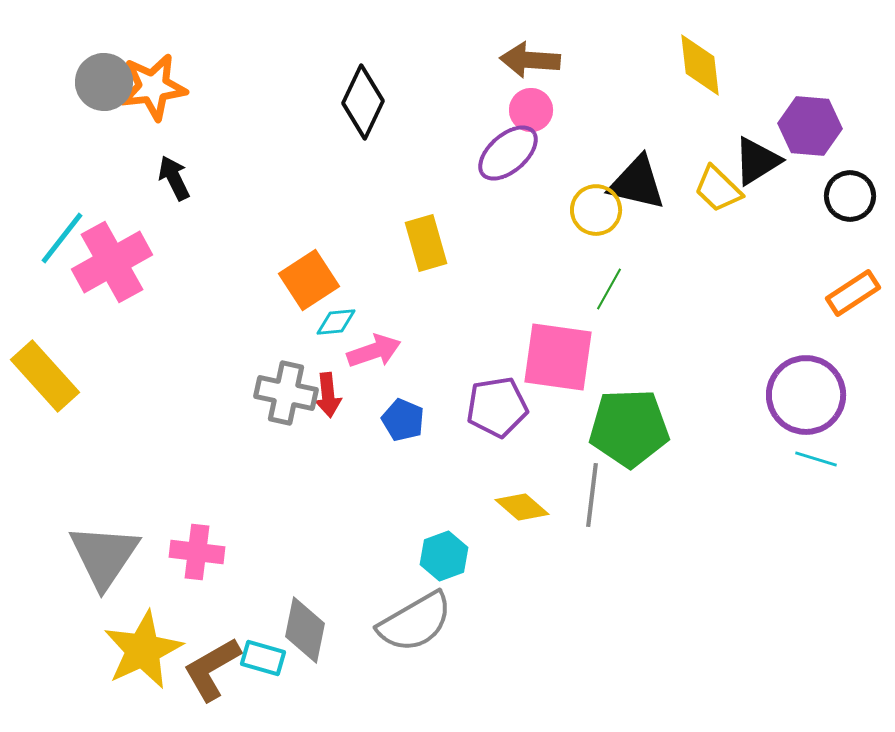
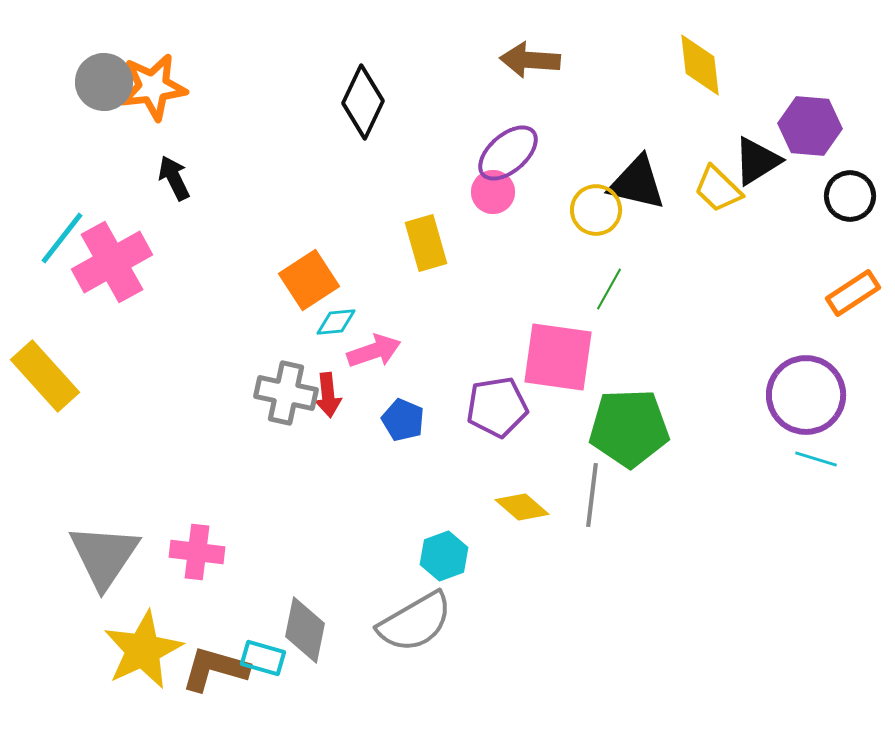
pink circle at (531, 110): moved 38 px left, 82 px down
brown L-shape at (212, 669): moved 3 px right; rotated 46 degrees clockwise
